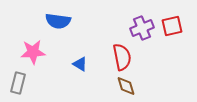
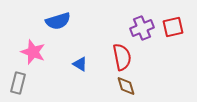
blue semicircle: rotated 25 degrees counterclockwise
red square: moved 1 px right, 1 px down
pink star: rotated 25 degrees clockwise
